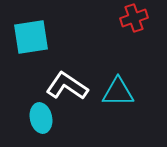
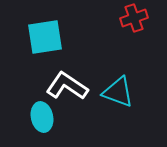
cyan square: moved 14 px right
cyan triangle: rotated 20 degrees clockwise
cyan ellipse: moved 1 px right, 1 px up
